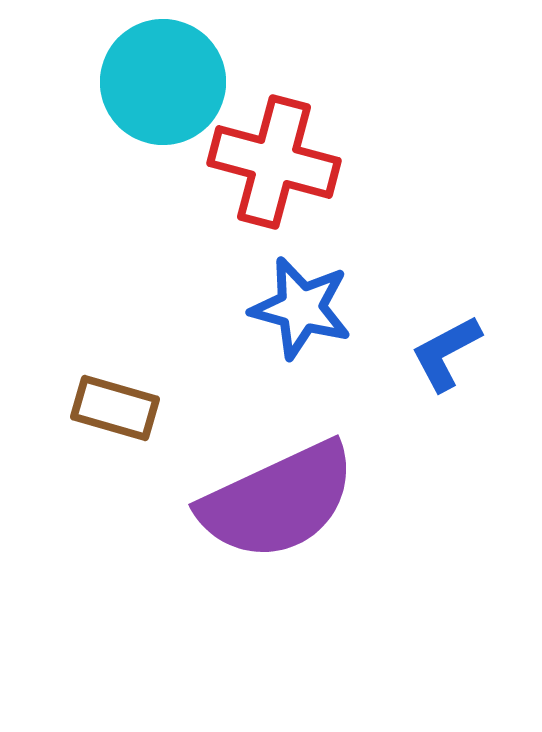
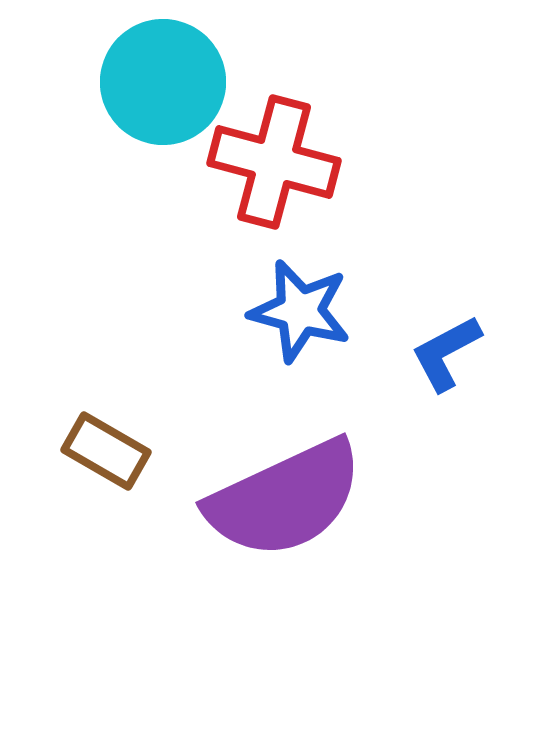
blue star: moved 1 px left, 3 px down
brown rectangle: moved 9 px left, 43 px down; rotated 14 degrees clockwise
purple semicircle: moved 7 px right, 2 px up
